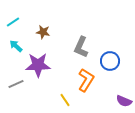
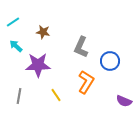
orange L-shape: moved 2 px down
gray line: moved 3 px right, 12 px down; rotated 56 degrees counterclockwise
yellow line: moved 9 px left, 5 px up
